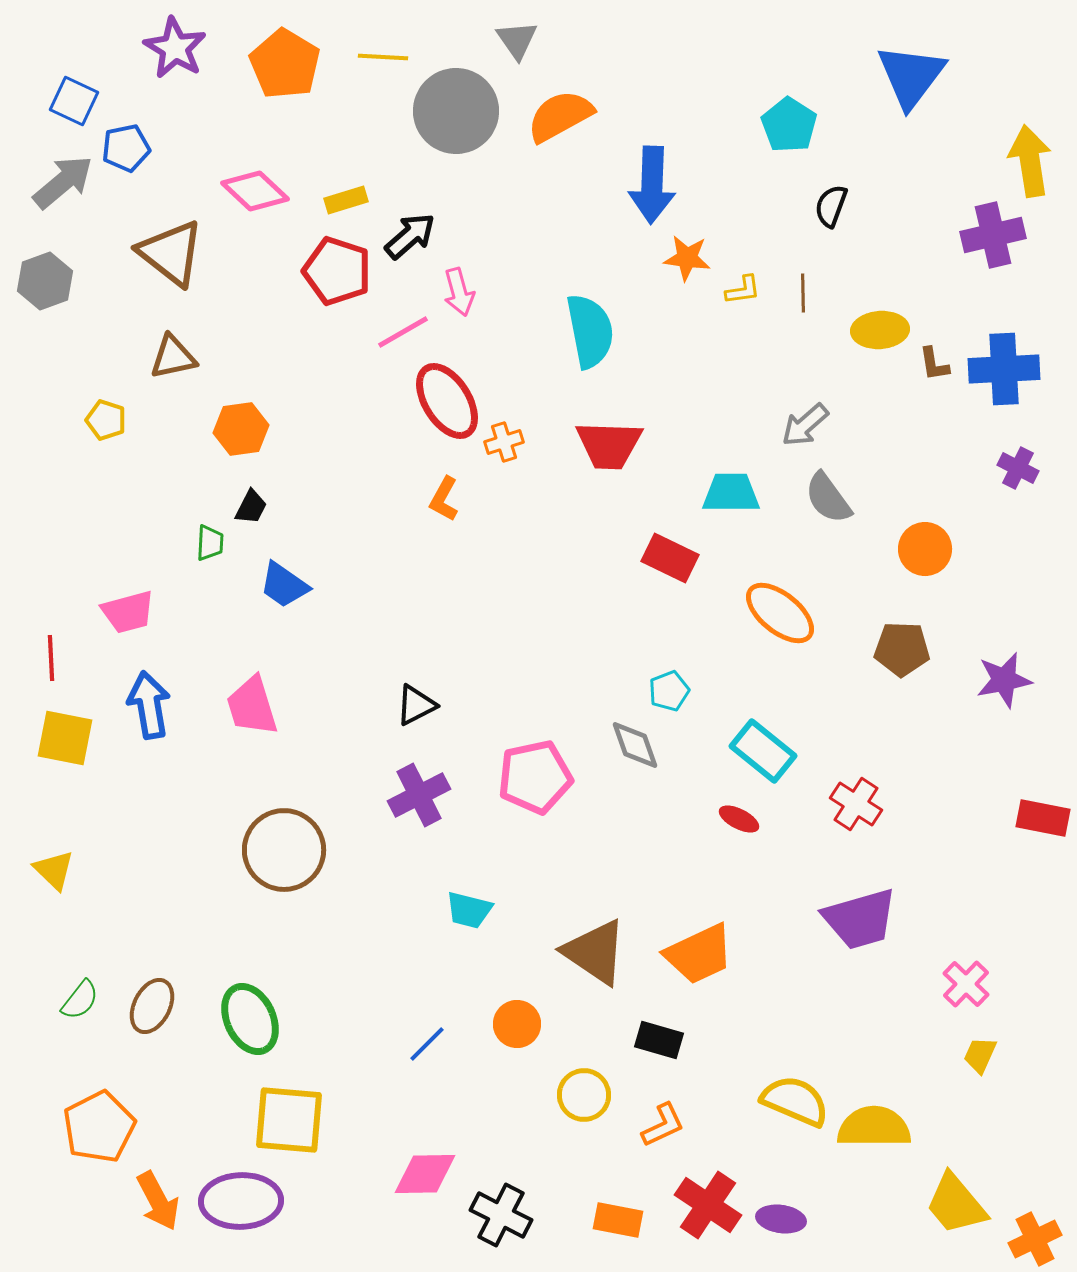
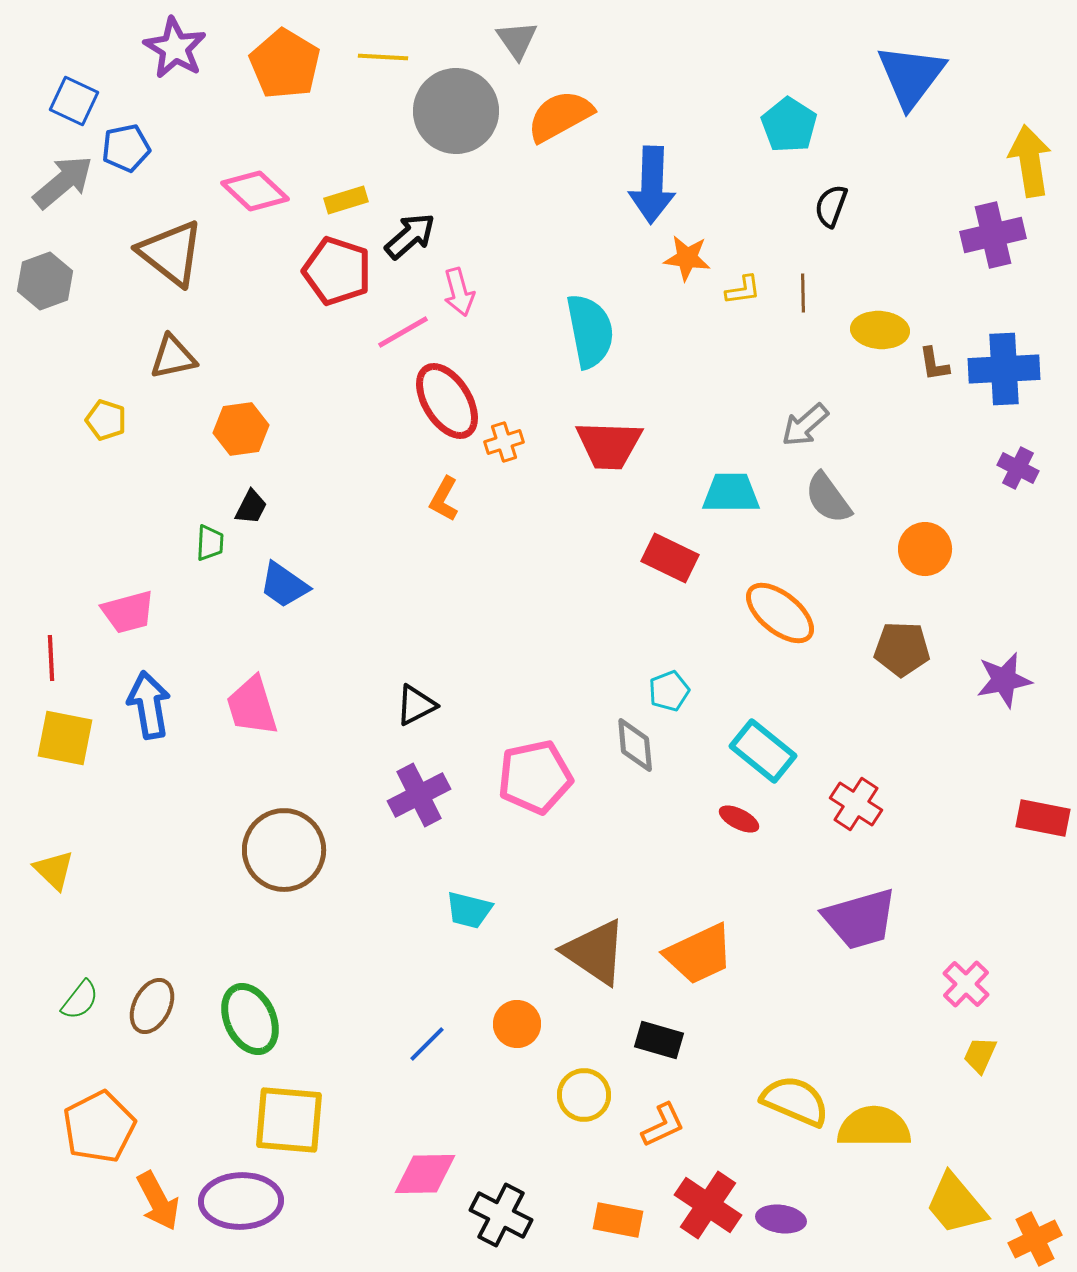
yellow ellipse at (880, 330): rotated 8 degrees clockwise
gray diamond at (635, 745): rotated 14 degrees clockwise
